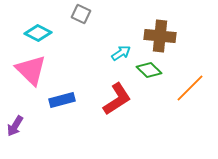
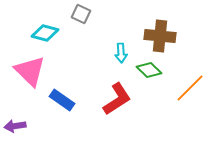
cyan diamond: moved 7 px right; rotated 12 degrees counterclockwise
cyan arrow: rotated 120 degrees clockwise
pink triangle: moved 1 px left, 1 px down
blue rectangle: rotated 50 degrees clockwise
purple arrow: rotated 50 degrees clockwise
